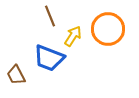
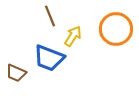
orange circle: moved 8 px right
brown trapezoid: moved 2 px up; rotated 40 degrees counterclockwise
